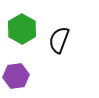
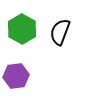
black semicircle: moved 1 px right, 8 px up
